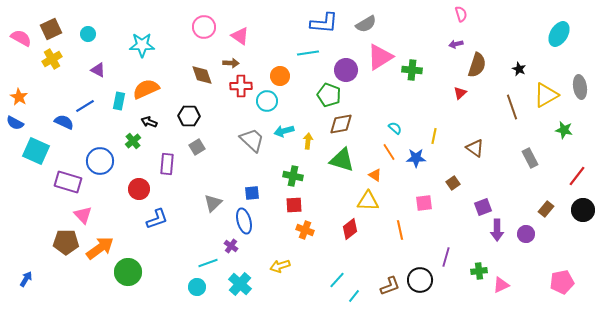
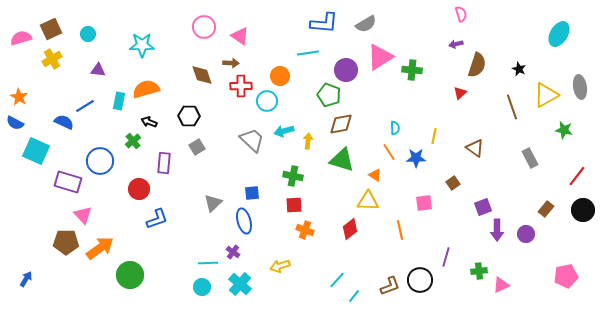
pink semicircle at (21, 38): rotated 45 degrees counterclockwise
purple triangle at (98, 70): rotated 21 degrees counterclockwise
orange semicircle at (146, 89): rotated 8 degrees clockwise
cyan semicircle at (395, 128): rotated 48 degrees clockwise
purple rectangle at (167, 164): moved 3 px left, 1 px up
purple cross at (231, 246): moved 2 px right, 6 px down
cyan line at (208, 263): rotated 18 degrees clockwise
green circle at (128, 272): moved 2 px right, 3 px down
pink pentagon at (562, 282): moved 4 px right, 6 px up
cyan circle at (197, 287): moved 5 px right
